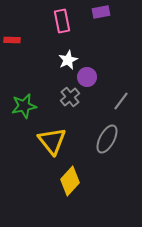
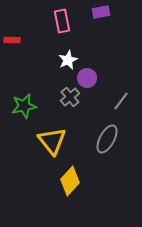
purple circle: moved 1 px down
